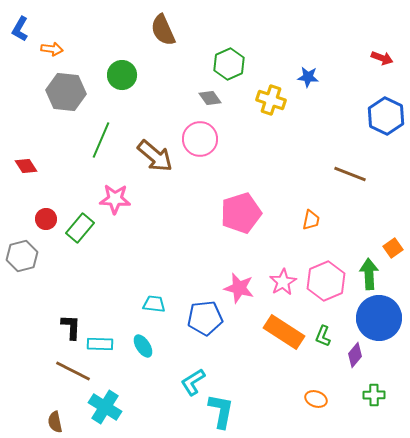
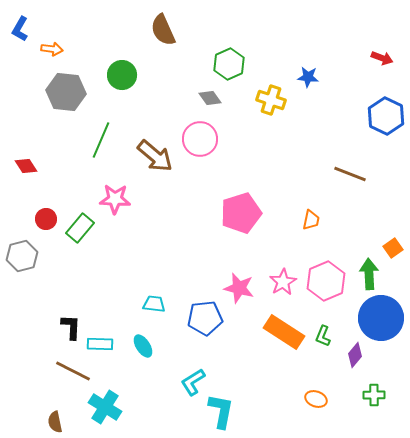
blue circle at (379, 318): moved 2 px right
